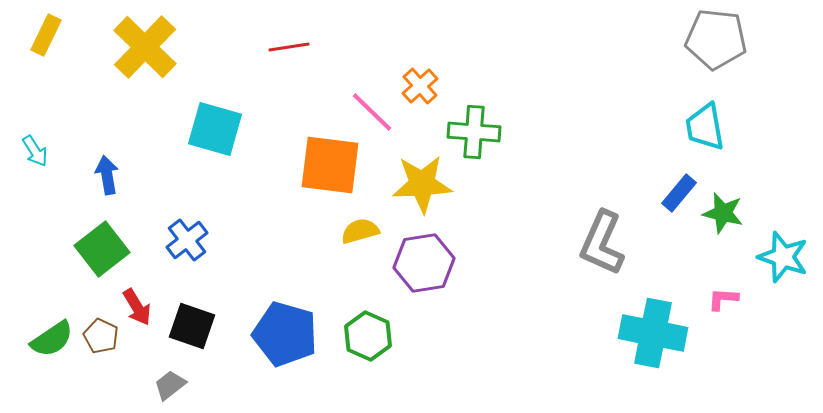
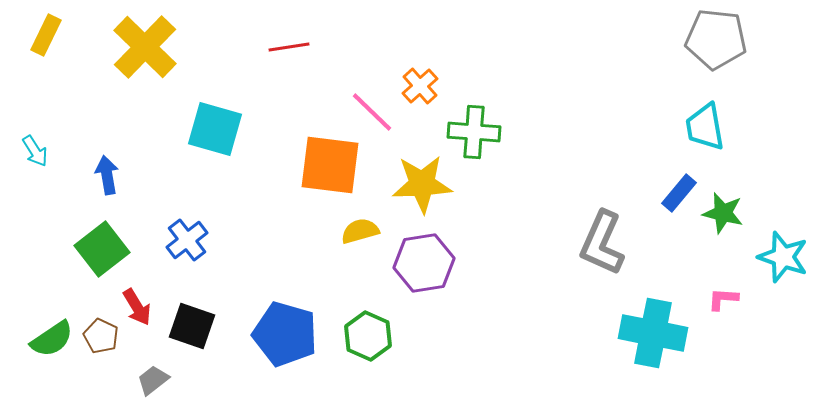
gray trapezoid: moved 17 px left, 5 px up
